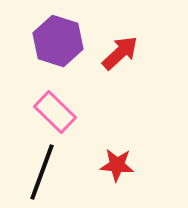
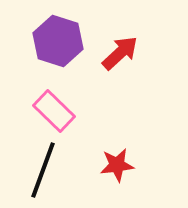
pink rectangle: moved 1 px left, 1 px up
red star: rotated 12 degrees counterclockwise
black line: moved 1 px right, 2 px up
